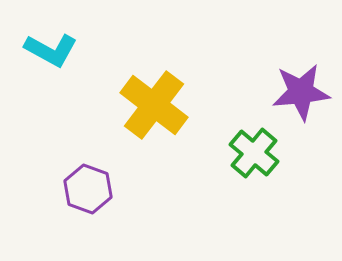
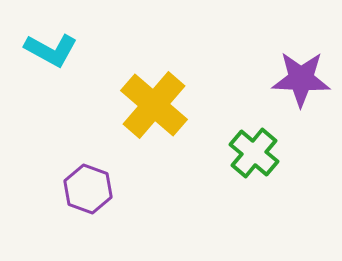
purple star: moved 13 px up; rotated 8 degrees clockwise
yellow cross: rotated 4 degrees clockwise
